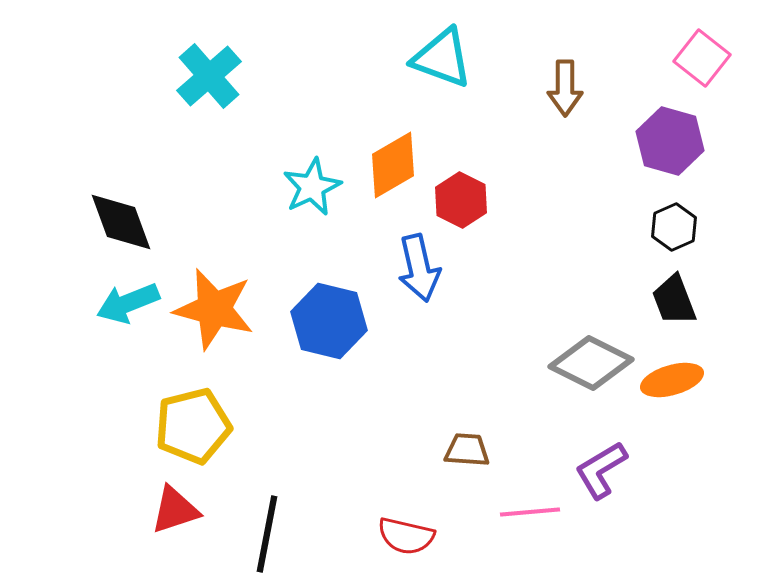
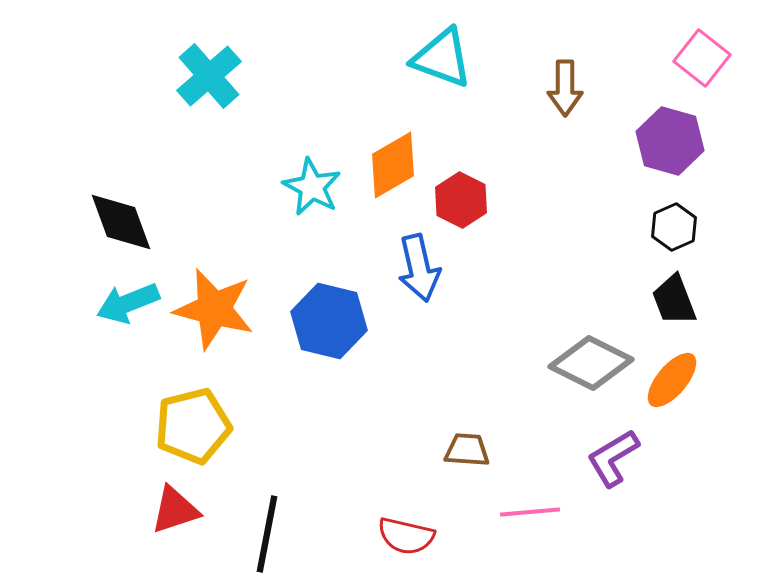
cyan star: rotated 18 degrees counterclockwise
orange ellipse: rotated 34 degrees counterclockwise
purple L-shape: moved 12 px right, 12 px up
